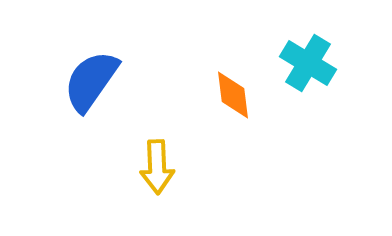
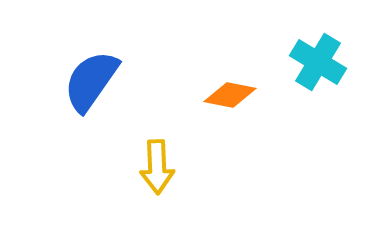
cyan cross: moved 10 px right, 1 px up
orange diamond: moved 3 px left; rotated 72 degrees counterclockwise
